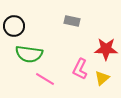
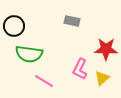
pink line: moved 1 px left, 2 px down
